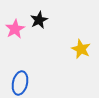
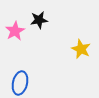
black star: rotated 18 degrees clockwise
pink star: moved 2 px down
